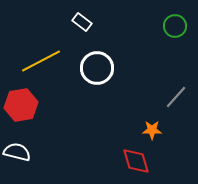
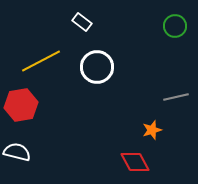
white circle: moved 1 px up
gray line: rotated 35 degrees clockwise
orange star: rotated 18 degrees counterclockwise
red diamond: moved 1 px left, 1 px down; rotated 12 degrees counterclockwise
